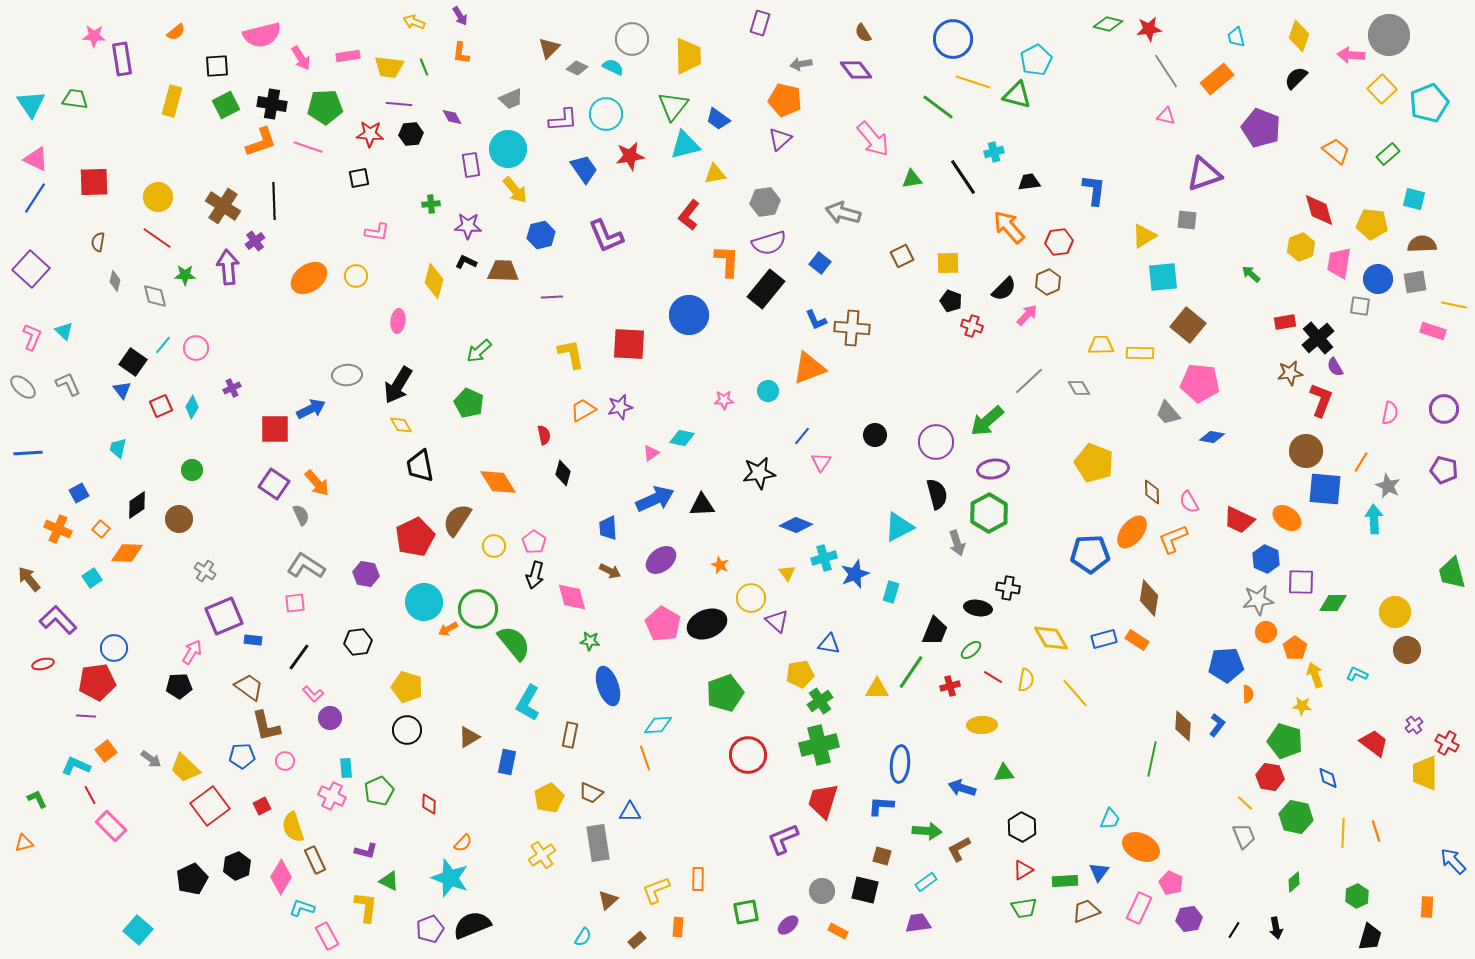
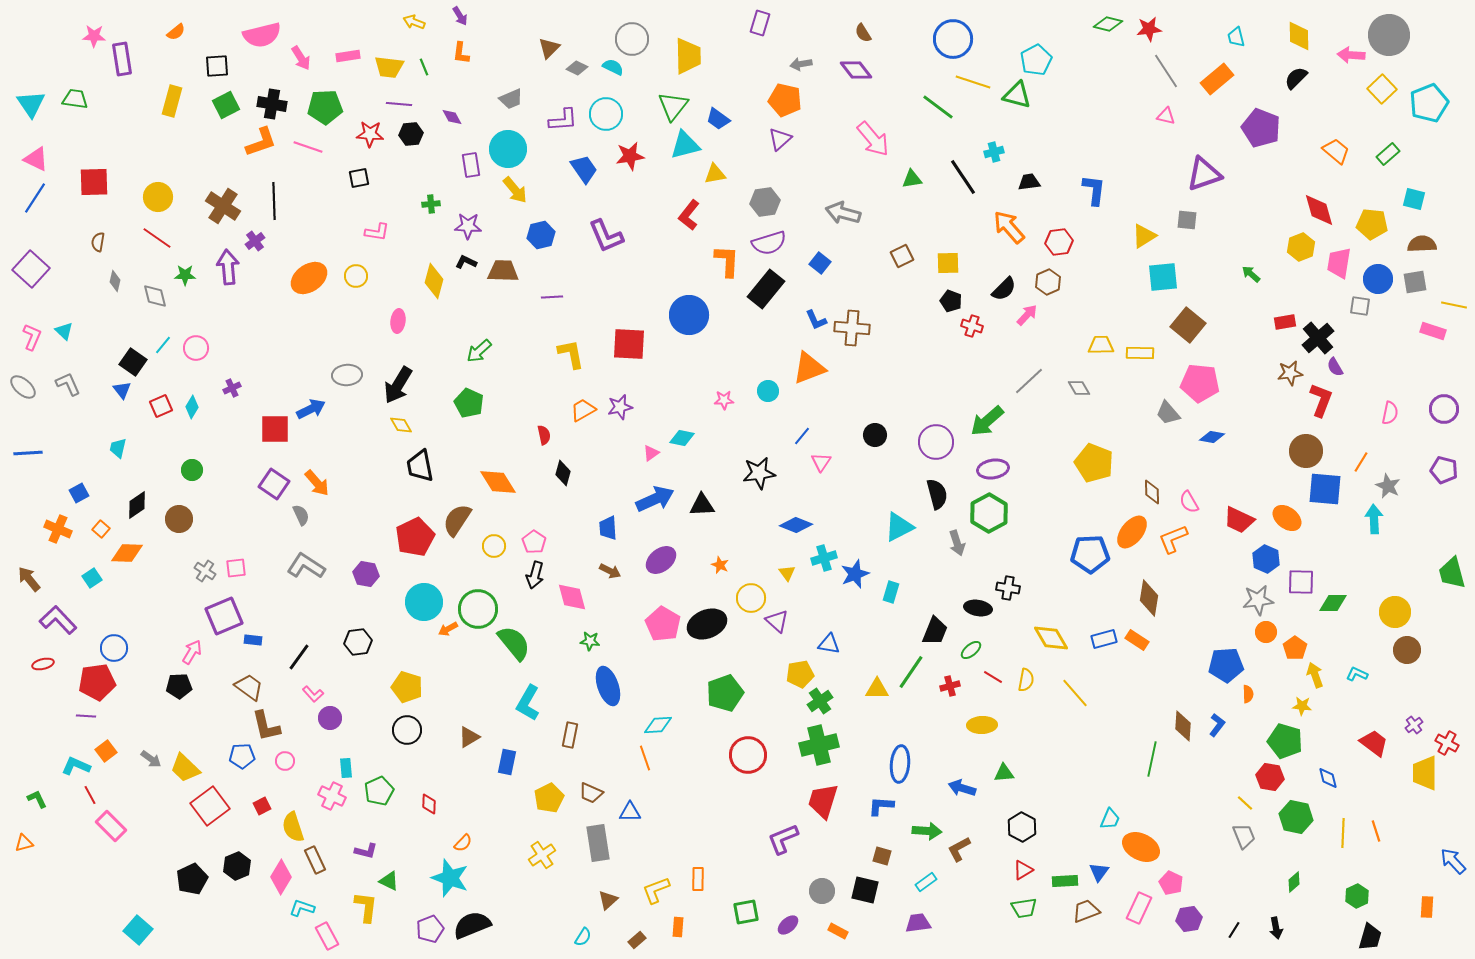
yellow diamond at (1299, 36): rotated 20 degrees counterclockwise
pink square at (295, 603): moved 59 px left, 35 px up
